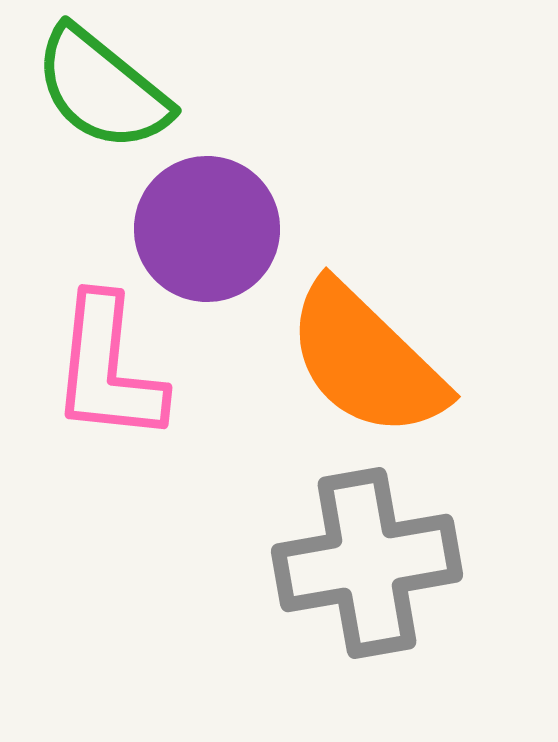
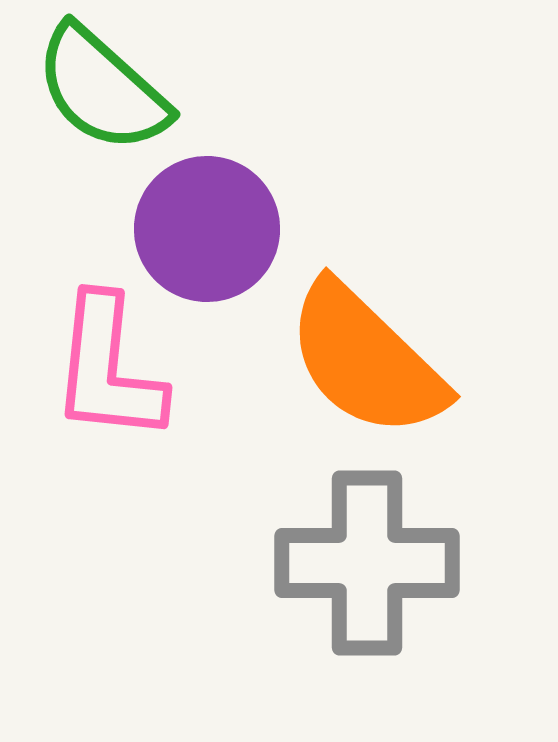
green semicircle: rotated 3 degrees clockwise
gray cross: rotated 10 degrees clockwise
